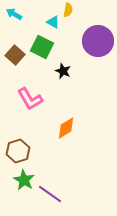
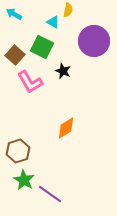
purple circle: moved 4 px left
pink L-shape: moved 17 px up
